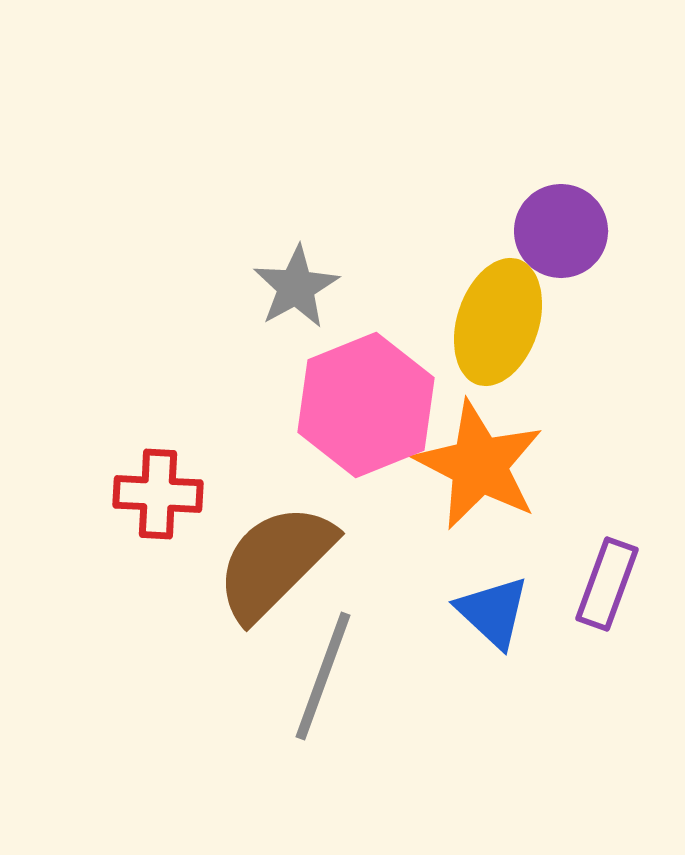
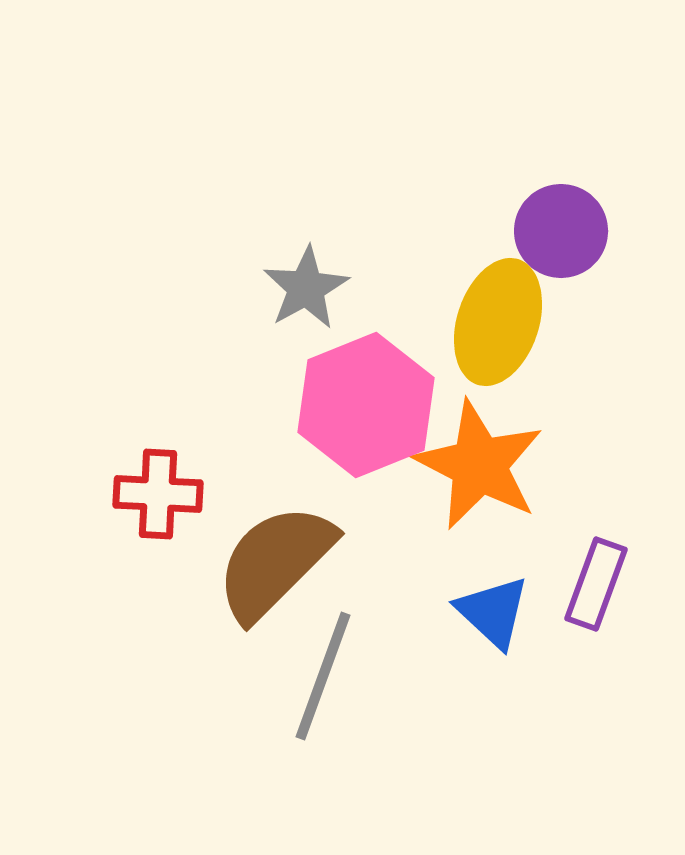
gray star: moved 10 px right, 1 px down
purple rectangle: moved 11 px left
